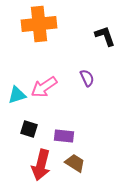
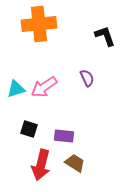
cyan triangle: moved 1 px left, 6 px up
